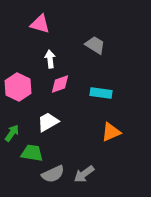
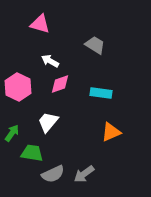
white arrow: moved 2 px down; rotated 54 degrees counterclockwise
white trapezoid: rotated 20 degrees counterclockwise
